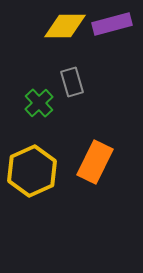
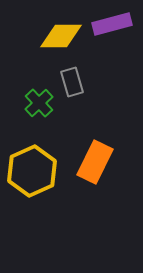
yellow diamond: moved 4 px left, 10 px down
